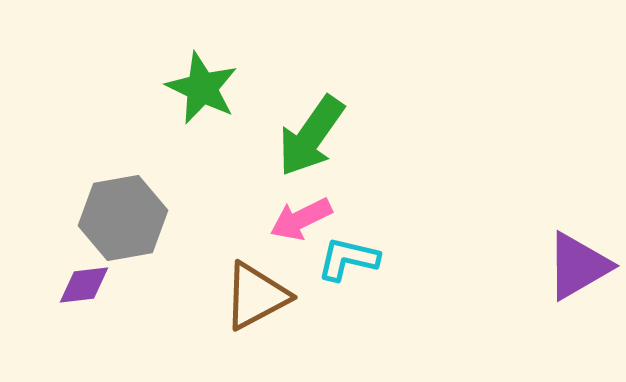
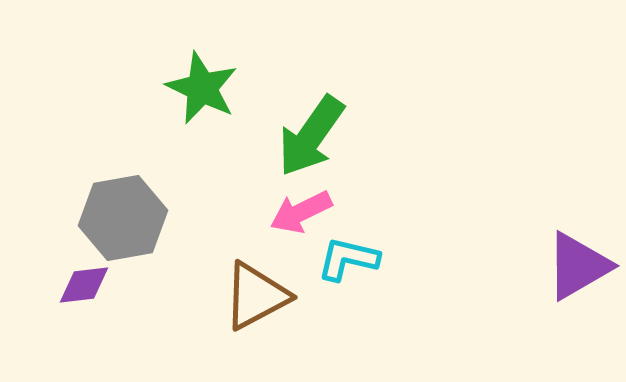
pink arrow: moved 7 px up
